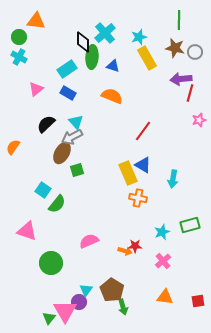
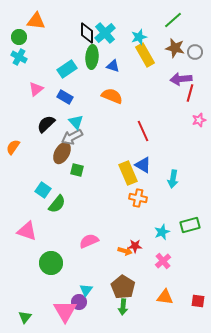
green line at (179, 20): moved 6 px left; rotated 48 degrees clockwise
black diamond at (83, 42): moved 4 px right, 9 px up
yellow rectangle at (147, 58): moved 2 px left, 3 px up
blue rectangle at (68, 93): moved 3 px left, 4 px down
red line at (143, 131): rotated 60 degrees counterclockwise
green square at (77, 170): rotated 32 degrees clockwise
brown pentagon at (112, 290): moved 11 px right, 3 px up
red square at (198, 301): rotated 16 degrees clockwise
green arrow at (123, 307): rotated 21 degrees clockwise
green triangle at (49, 318): moved 24 px left, 1 px up
